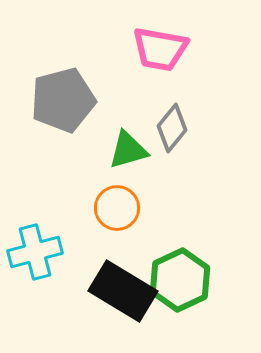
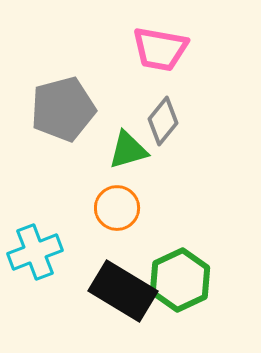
gray pentagon: moved 9 px down
gray diamond: moved 9 px left, 7 px up
cyan cross: rotated 6 degrees counterclockwise
